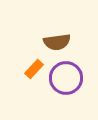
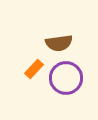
brown semicircle: moved 2 px right, 1 px down
